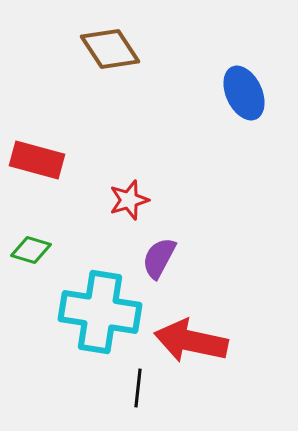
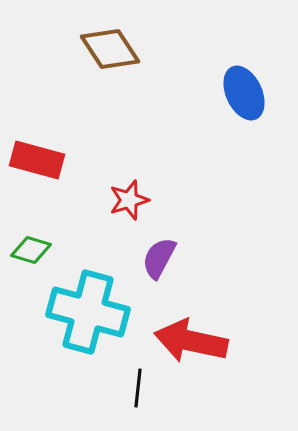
cyan cross: moved 12 px left; rotated 6 degrees clockwise
